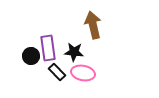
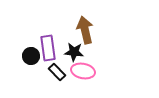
brown arrow: moved 8 px left, 5 px down
pink ellipse: moved 2 px up
